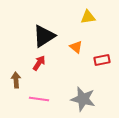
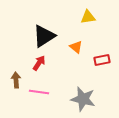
pink line: moved 7 px up
